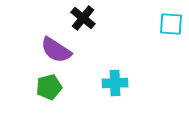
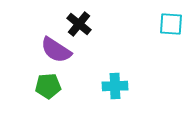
black cross: moved 4 px left, 6 px down
cyan cross: moved 3 px down
green pentagon: moved 1 px left, 1 px up; rotated 10 degrees clockwise
